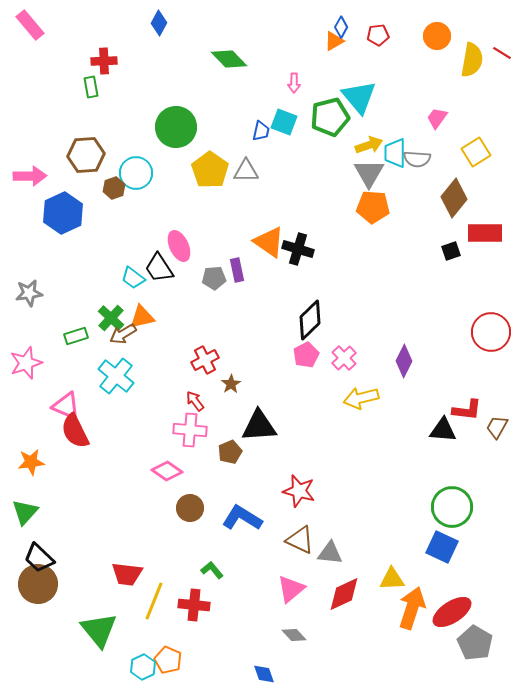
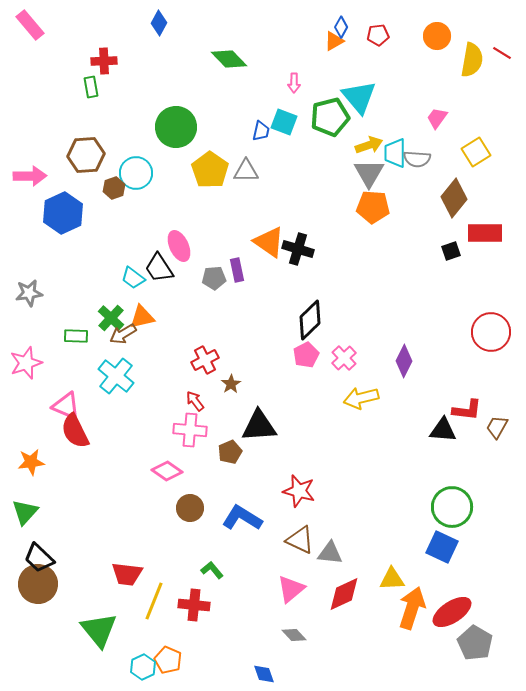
green rectangle at (76, 336): rotated 20 degrees clockwise
